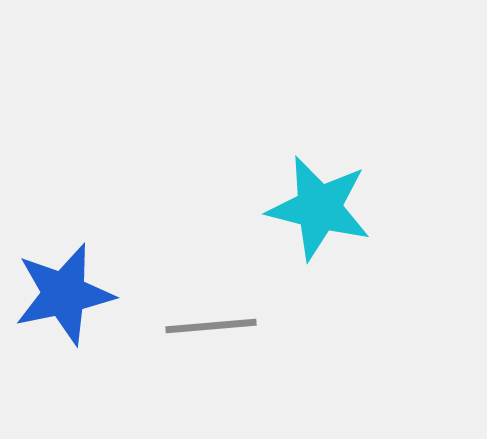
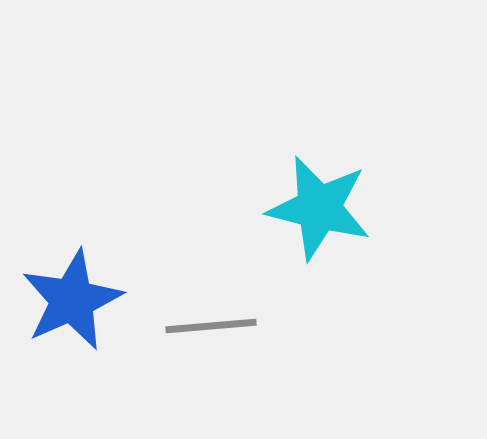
blue star: moved 8 px right, 6 px down; rotated 12 degrees counterclockwise
